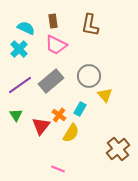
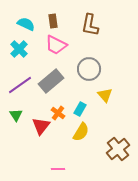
cyan semicircle: moved 4 px up
gray circle: moved 7 px up
orange cross: moved 1 px left, 2 px up
yellow semicircle: moved 10 px right, 1 px up
pink line: rotated 24 degrees counterclockwise
